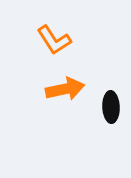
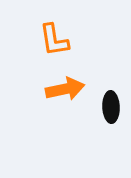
orange L-shape: rotated 24 degrees clockwise
